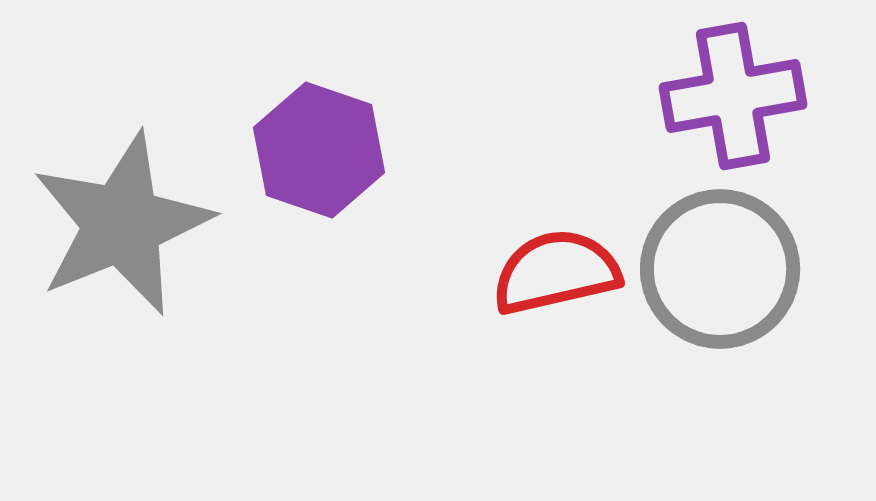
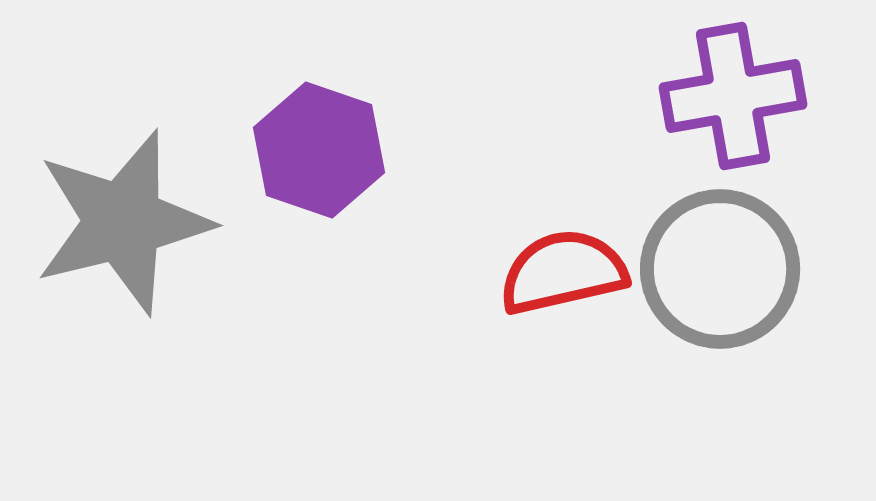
gray star: moved 1 px right, 2 px up; rotated 8 degrees clockwise
red semicircle: moved 7 px right
